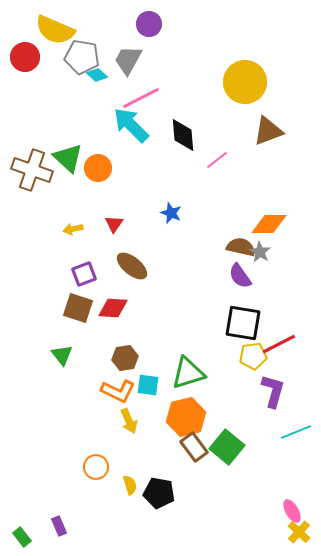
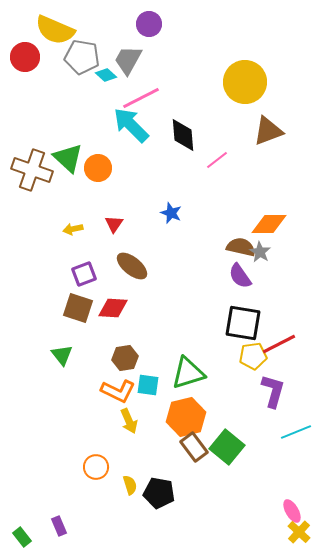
cyan diamond at (97, 75): moved 9 px right
